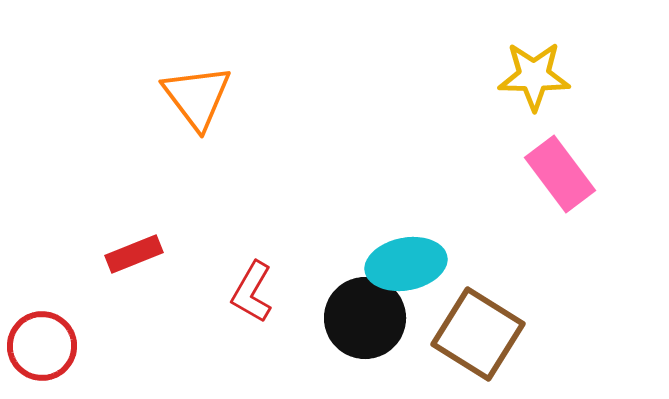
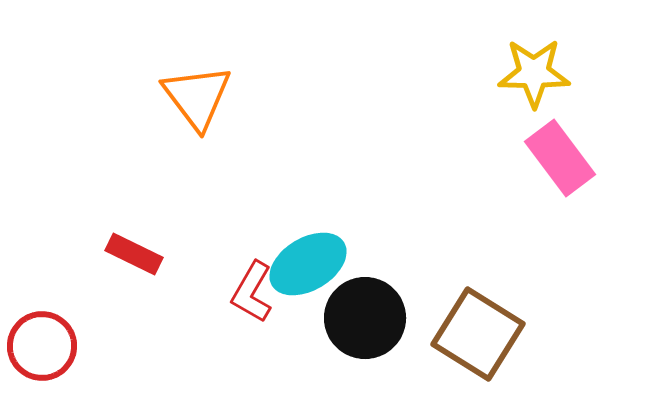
yellow star: moved 3 px up
pink rectangle: moved 16 px up
red rectangle: rotated 48 degrees clockwise
cyan ellipse: moved 98 px left; rotated 20 degrees counterclockwise
